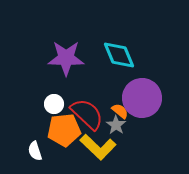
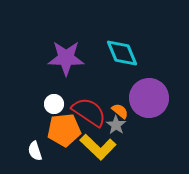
cyan diamond: moved 3 px right, 2 px up
purple circle: moved 7 px right
red semicircle: moved 2 px right, 2 px up; rotated 9 degrees counterclockwise
